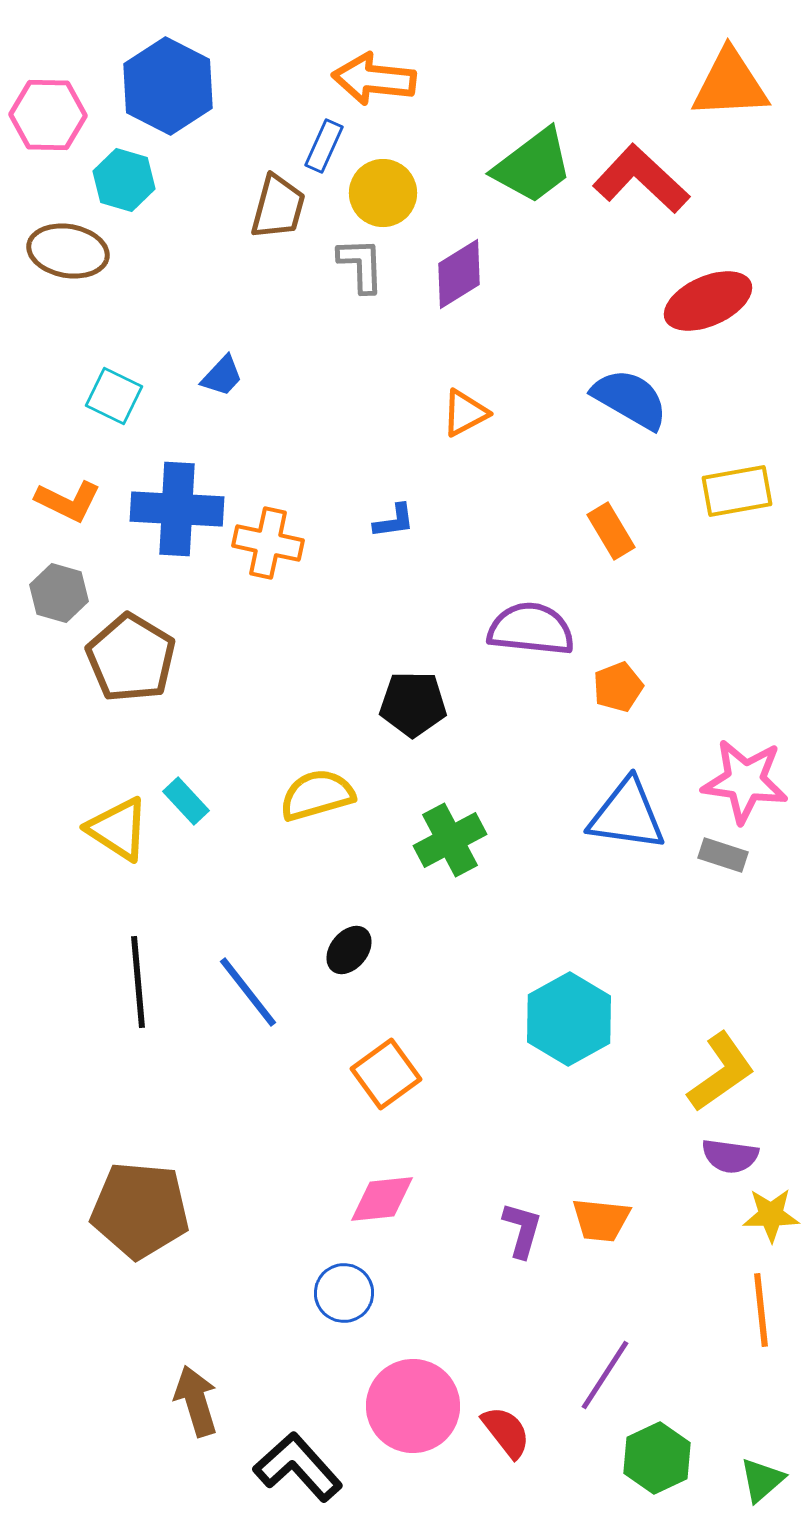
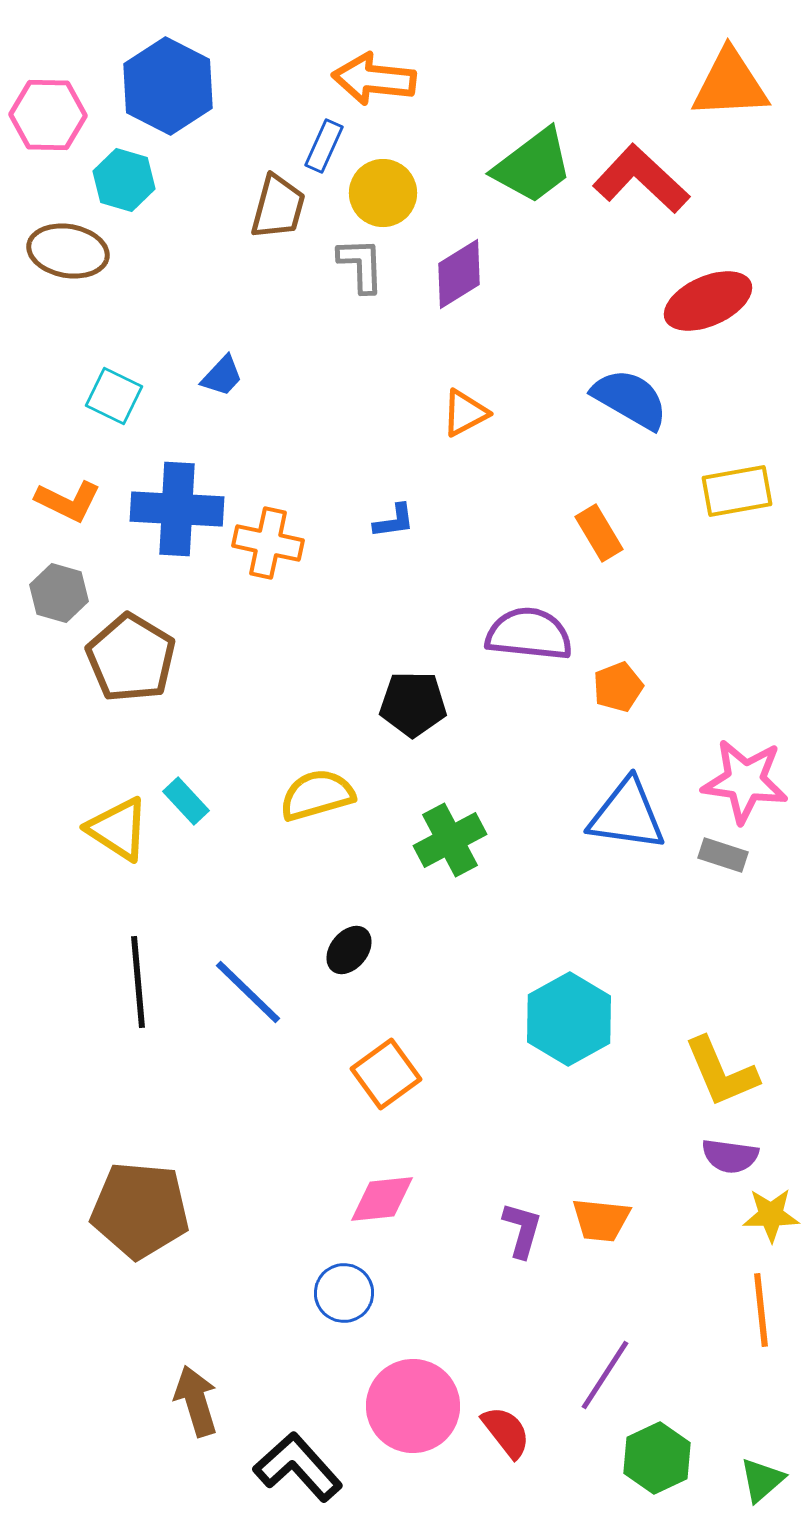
orange rectangle at (611, 531): moved 12 px left, 2 px down
purple semicircle at (531, 629): moved 2 px left, 5 px down
blue line at (248, 992): rotated 8 degrees counterclockwise
yellow L-shape at (721, 1072): rotated 102 degrees clockwise
